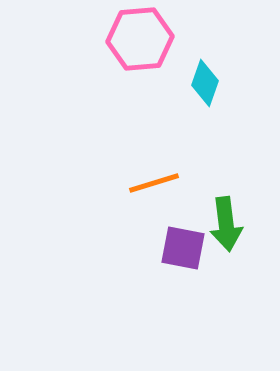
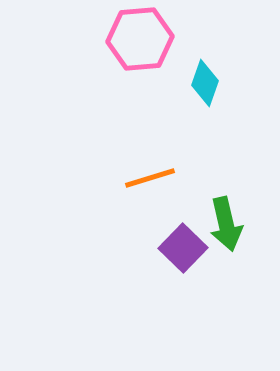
orange line: moved 4 px left, 5 px up
green arrow: rotated 6 degrees counterclockwise
purple square: rotated 33 degrees clockwise
